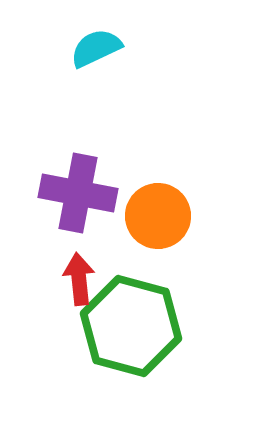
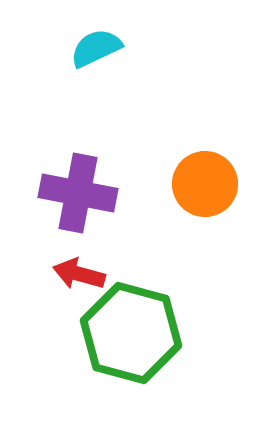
orange circle: moved 47 px right, 32 px up
red arrow: moved 5 px up; rotated 69 degrees counterclockwise
green hexagon: moved 7 px down
